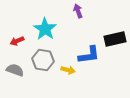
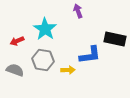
black rectangle: rotated 25 degrees clockwise
blue L-shape: moved 1 px right
yellow arrow: rotated 16 degrees counterclockwise
